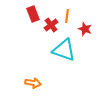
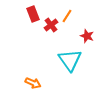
orange line: rotated 24 degrees clockwise
red star: moved 2 px right, 7 px down
cyan triangle: moved 6 px right, 10 px down; rotated 35 degrees clockwise
orange arrow: rotated 14 degrees clockwise
